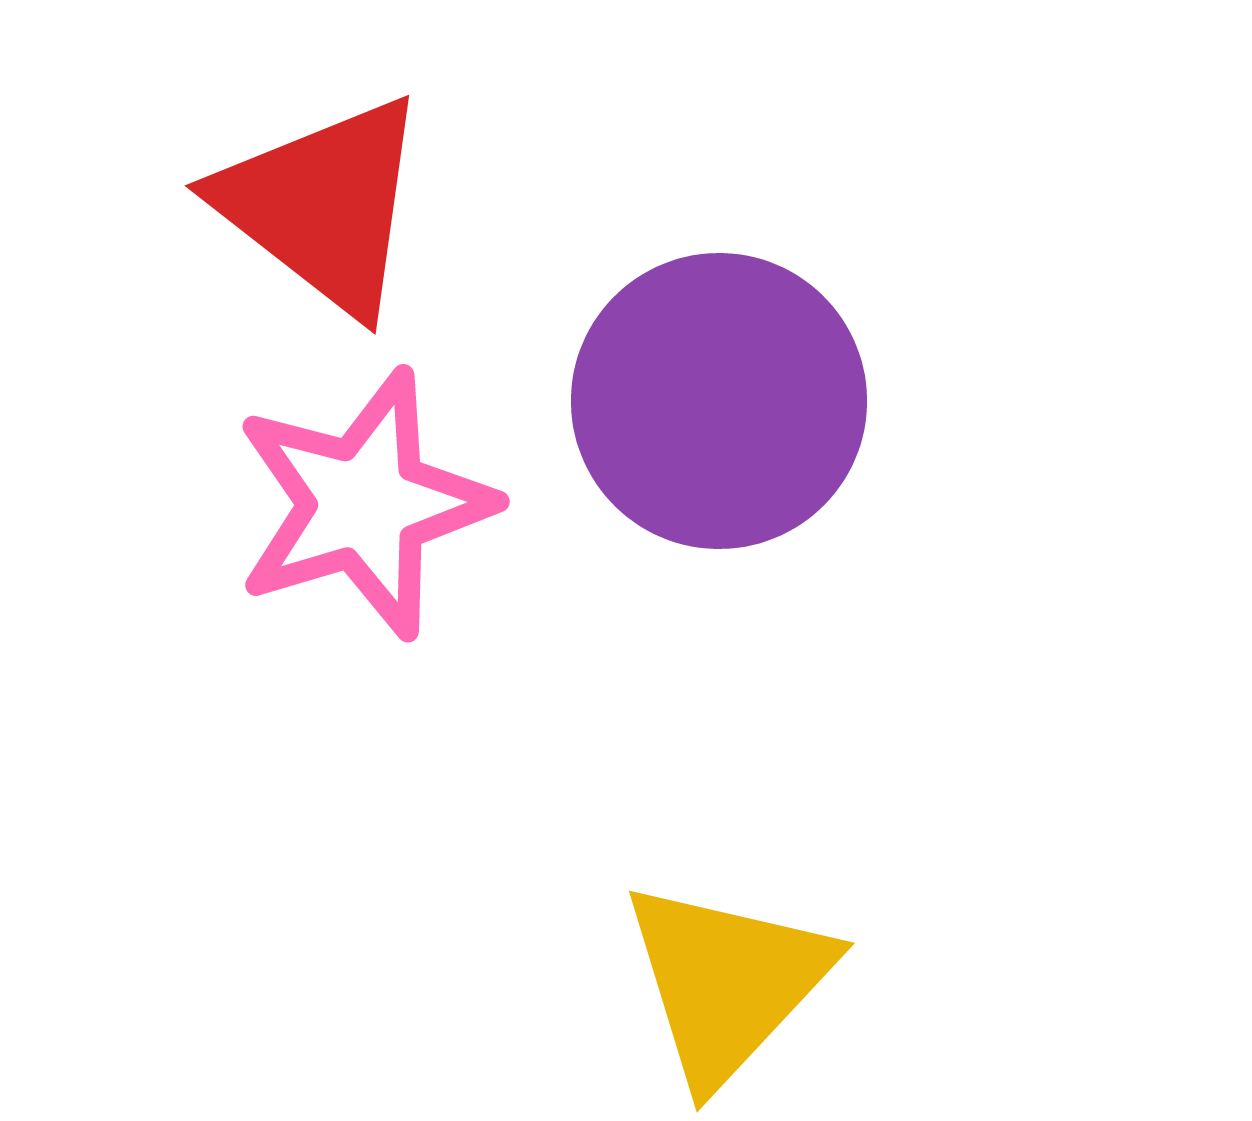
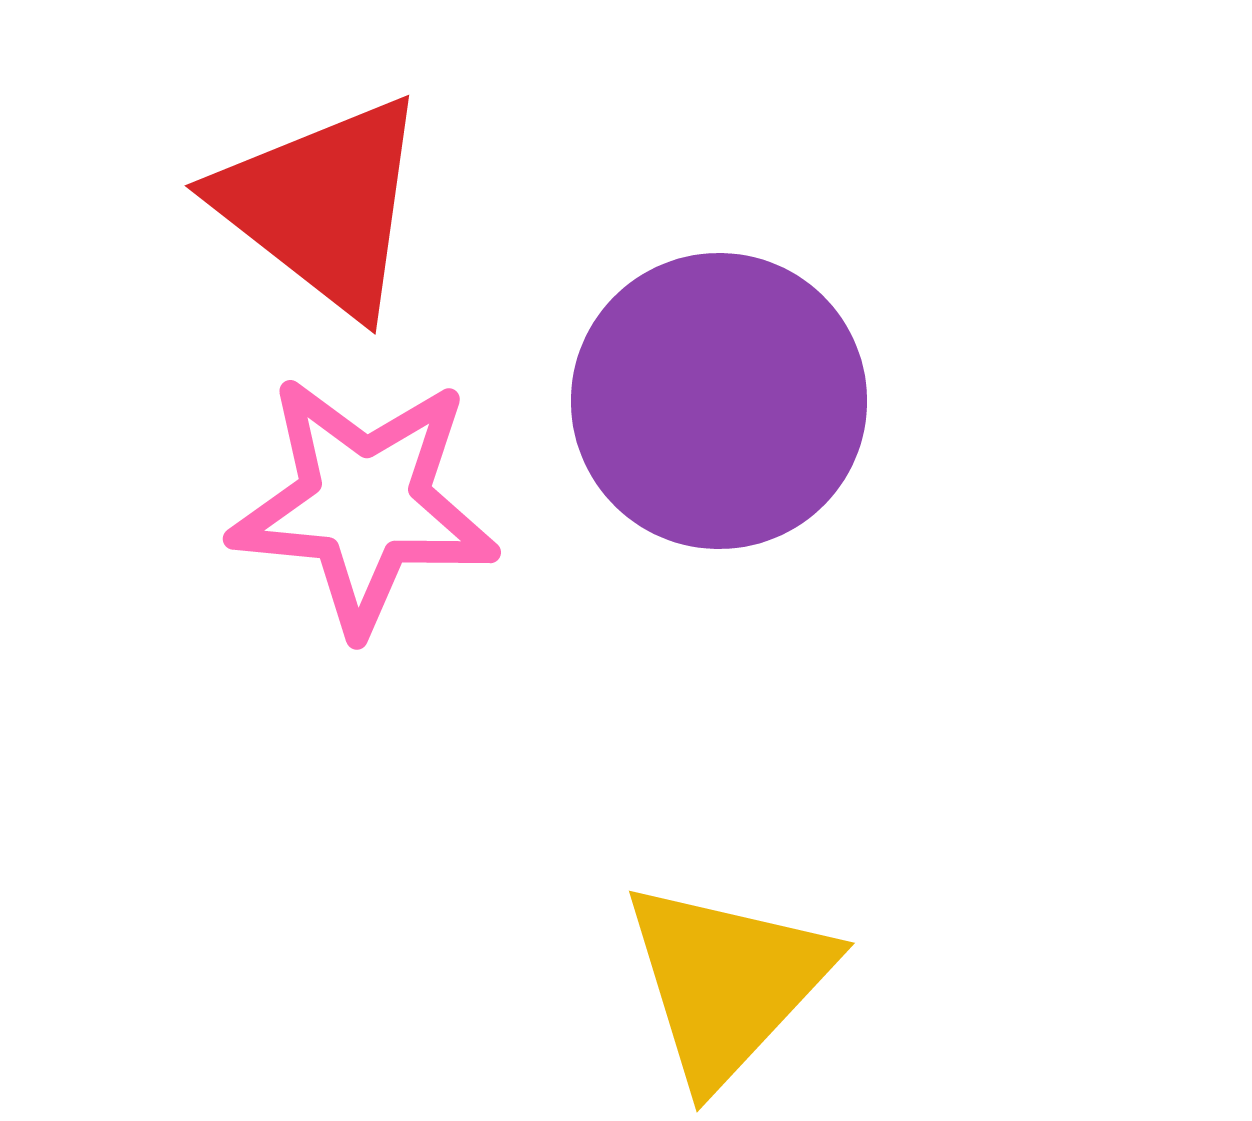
pink star: rotated 22 degrees clockwise
